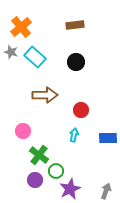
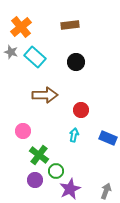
brown rectangle: moved 5 px left
blue rectangle: rotated 24 degrees clockwise
